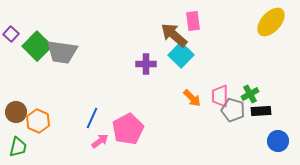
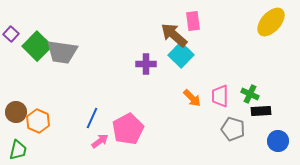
green cross: rotated 36 degrees counterclockwise
gray pentagon: moved 19 px down
green trapezoid: moved 3 px down
